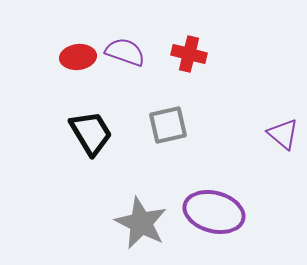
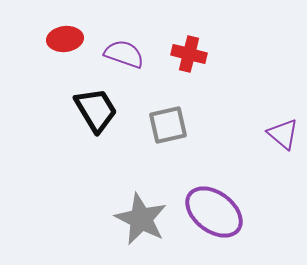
purple semicircle: moved 1 px left, 2 px down
red ellipse: moved 13 px left, 18 px up
black trapezoid: moved 5 px right, 23 px up
purple ellipse: rotated 22 degrees clockwise
gray star: moved 4 px up
